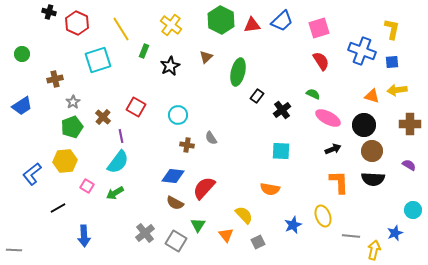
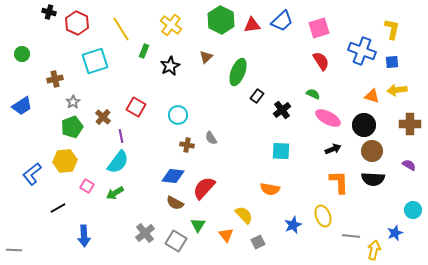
cyan square at (98, 60): moved 3 px left, 1 px down
green ellipse at (238, 72): rotated 8 degrees clockwise
